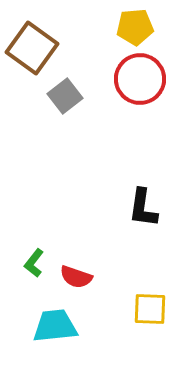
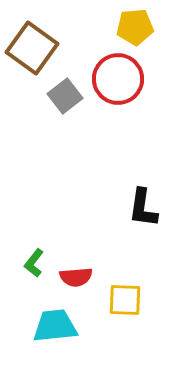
red circle: moved 22 px left
red semicircle: rotated 24 degrees counterclockwise
yellow square: moved 25 px left, 9 px up
